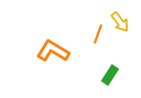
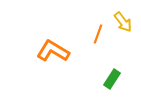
yellow arrow: moved 3 px right
green rectangle: moved 2 px right, 4 px down
